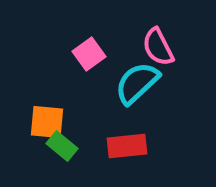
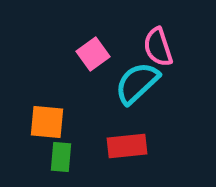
pink semicircle: rotated 9 degrees clockwise
pink square: moved 4 px right
green rectangle: moved 1 px left, 11 px down; rotated 56 degrees clockwise
